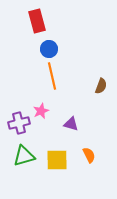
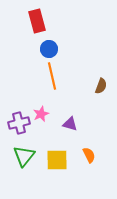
pink star: moved 3 px down
purple triangle: moved 1 px left
green triangle: rotated 35 degrees counterclockwise
